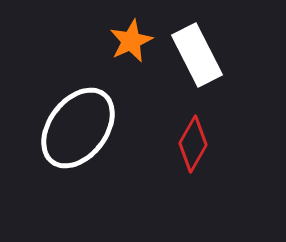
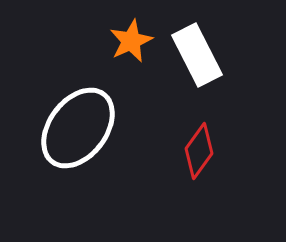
red diamond: moved 6 px right, 7 px down; rotated 6 degrees clockwise
